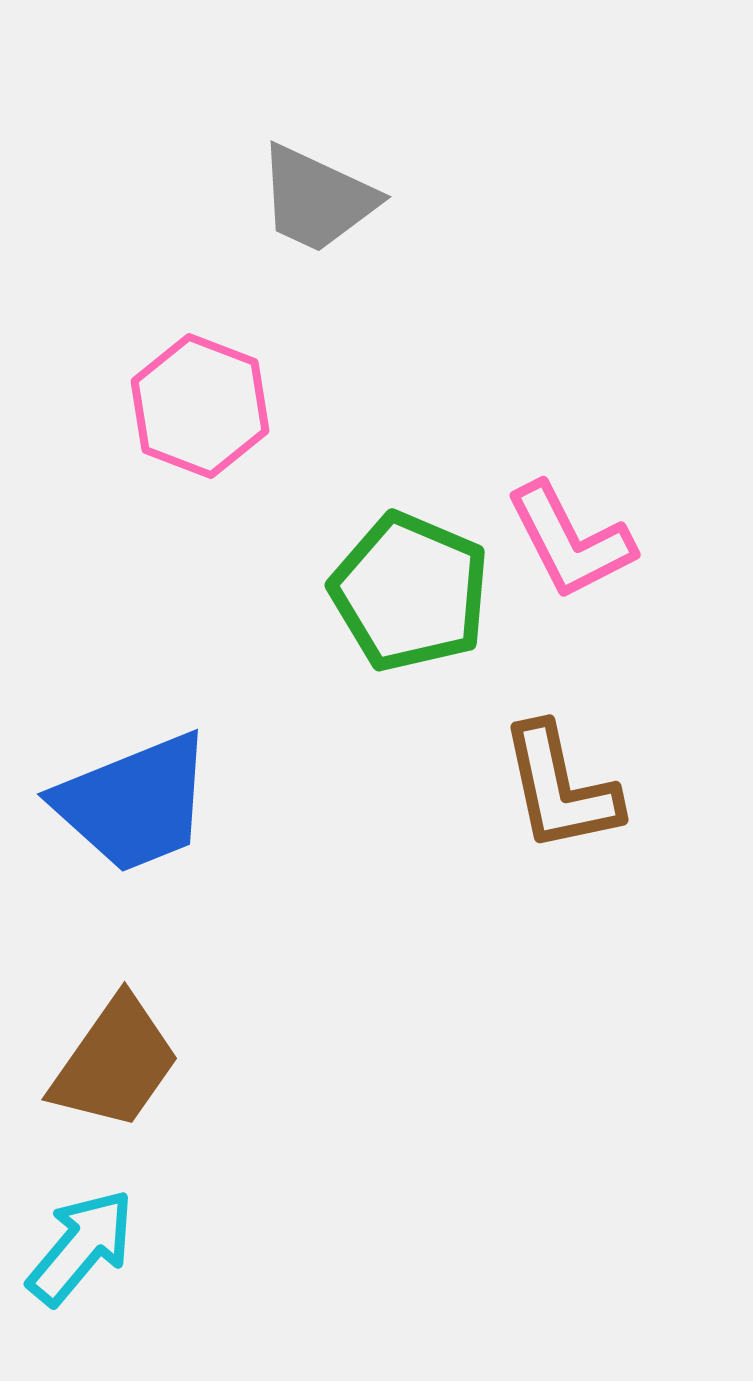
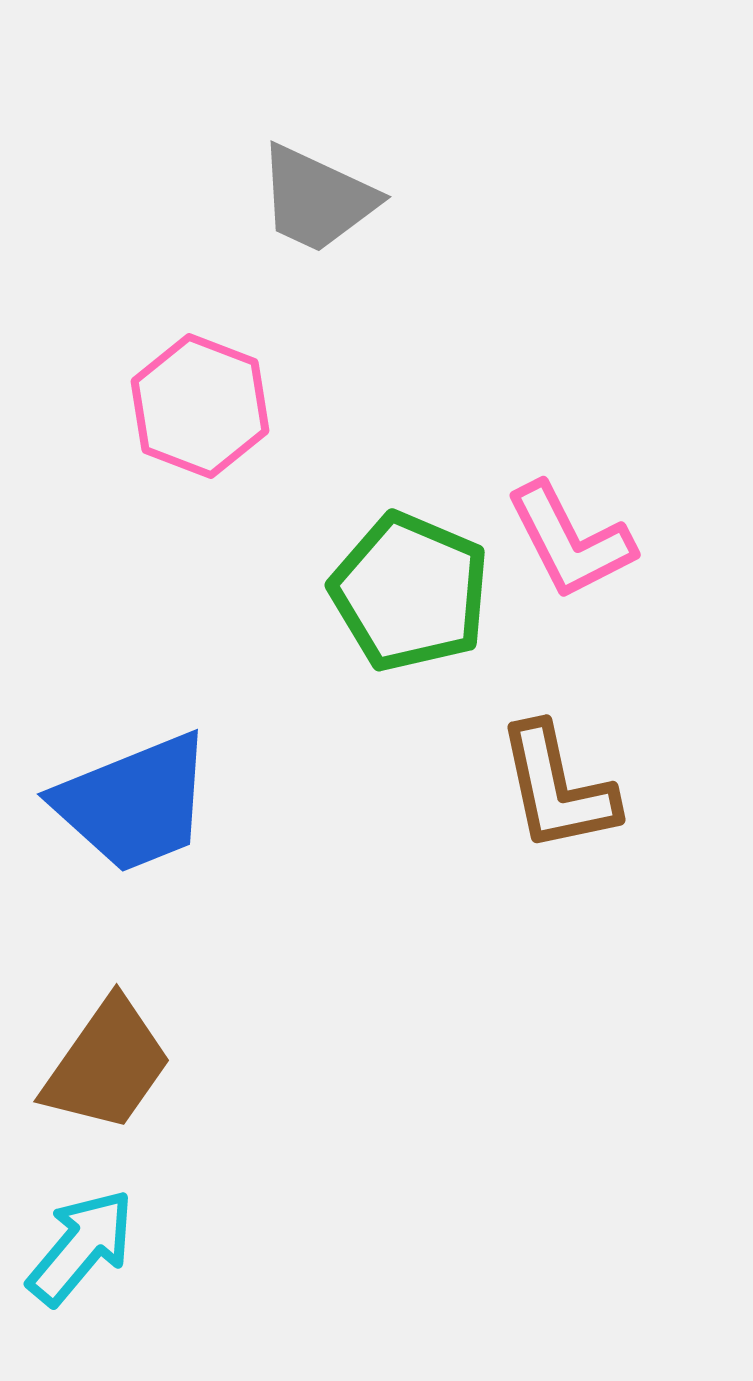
brown L-shape: moved 3 px left
brown trapezoid: moved 8 px left, 2 px down
